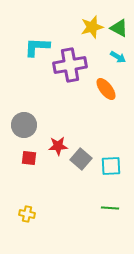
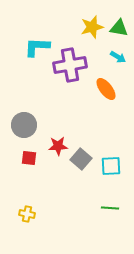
green triangle: rotated 18 degrees counterclockwise
